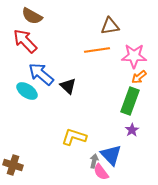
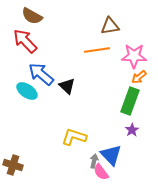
black triangle: moved 1 px left
